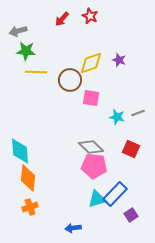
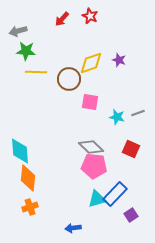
brown circle: moved 1 px left, 1 px up
pink square: moved 1 px left, 4 px down
